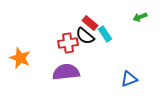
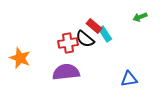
red rectangle: moved 4 px right, 3 px down
black semicircle: moved 3 px down
blue triangle: rotated 12 degrees clockwise
